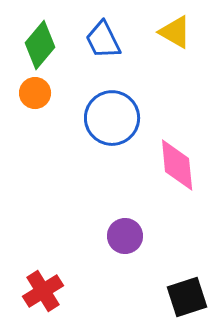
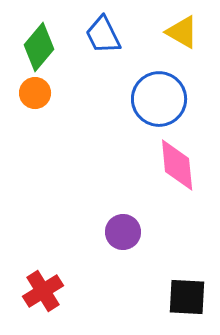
yellow triangle: moved 7 px right
blue trapezoid: moved 5 px up
green diamond: moved 1 px left, 2 px down
blue circle: moved 47 px right, 19 px up
purple circle: moved 2 px left, 4 px up
black square: rotated 21 degrees clockwise
